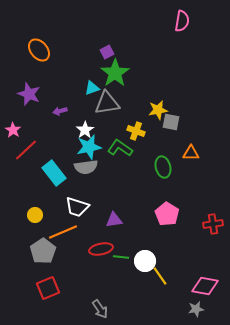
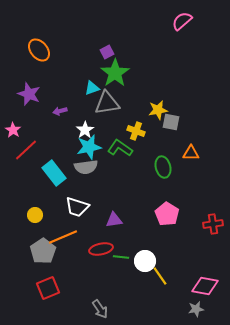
pink semicircle: rotated 140 degrees counterclockwise
orange line: moved 5 px down
